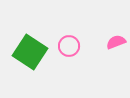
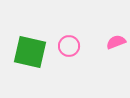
green square: rotated 20 degrees counterclockwise
